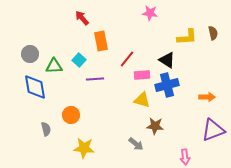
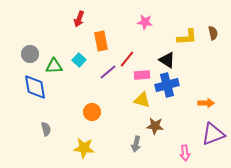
pink star: moved 5 px left, 9 px down
red arrow: moved 3 px left, 1 px down; rotated 119 degrees counterclockwise
purple line: moved 13 px right, 7 px up; rotated 36 degrees counterclockwise
orange arrow: moved 1 px left, 6 px down
orange circle: moved 21 px right, 3 px up
purple triangle: moved 4 px down
gray arrow: rotated 63 degrees clockwise
pink arrow: moved 4 px up
